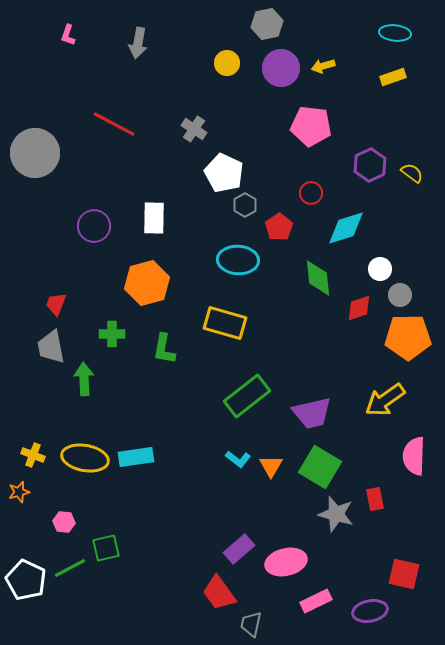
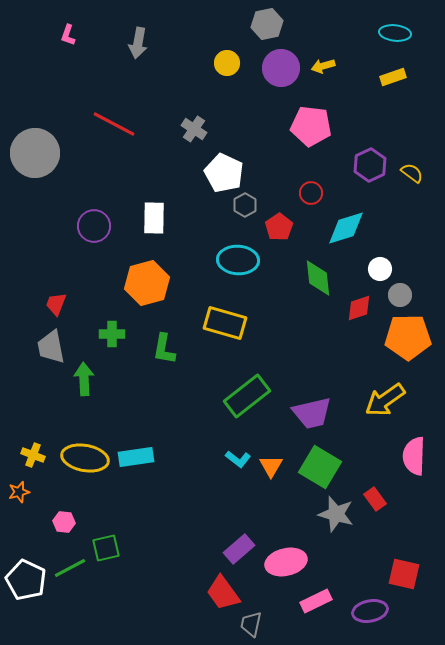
red rectangle at (375, 499): rotated 25 degrees counterclockwise
red trapezoid at (219, 593): moved 4 px right
